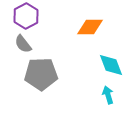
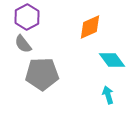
purple hexagon: moved 1 px right, 1 px down
orange diamond: rotated 24 degrees counterclockwise
cyan diamond: moved 1 px right, 5 px up; rotated 16 degrees counterclockwise
gray pentagon: moved 1 px right
